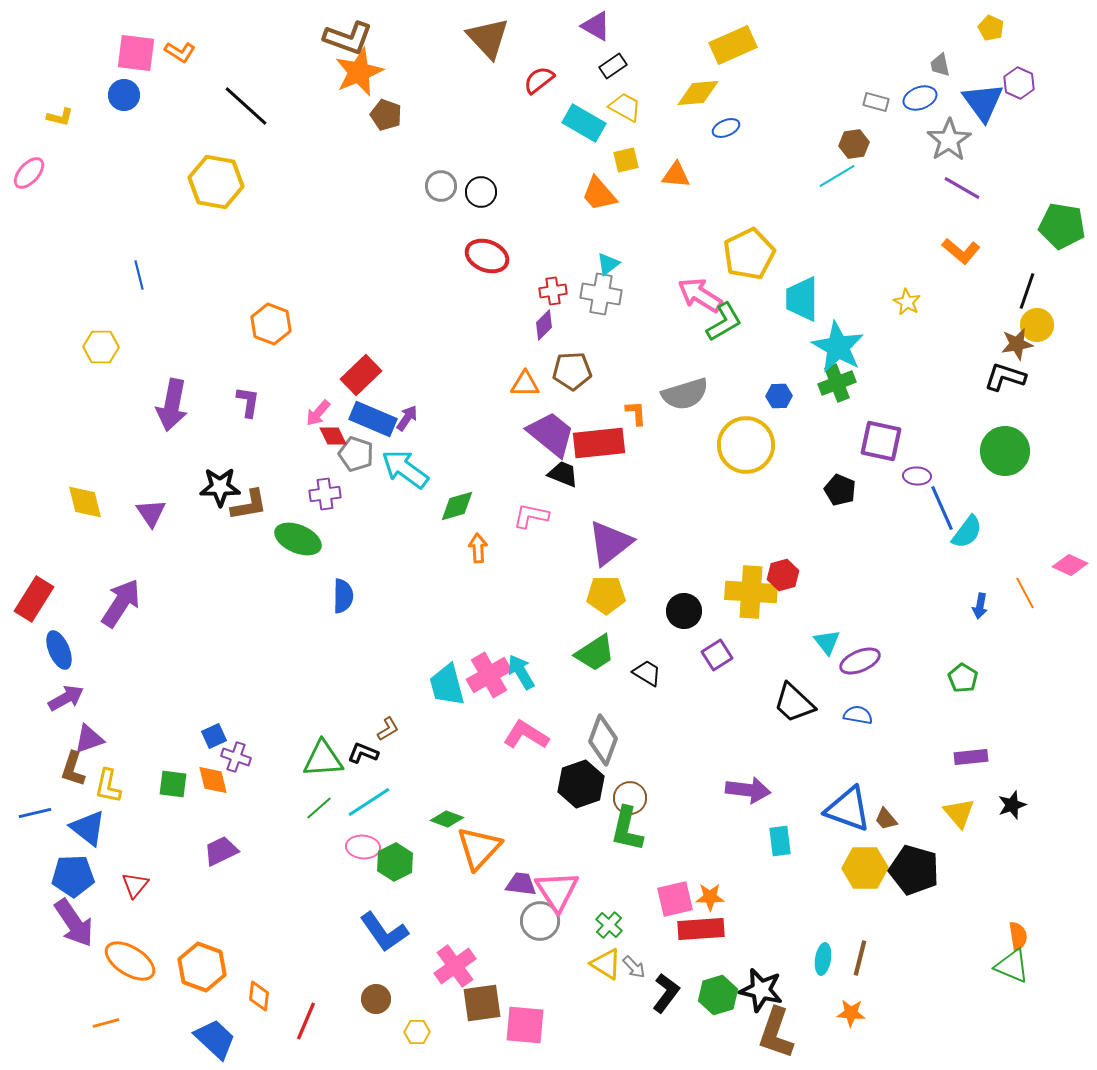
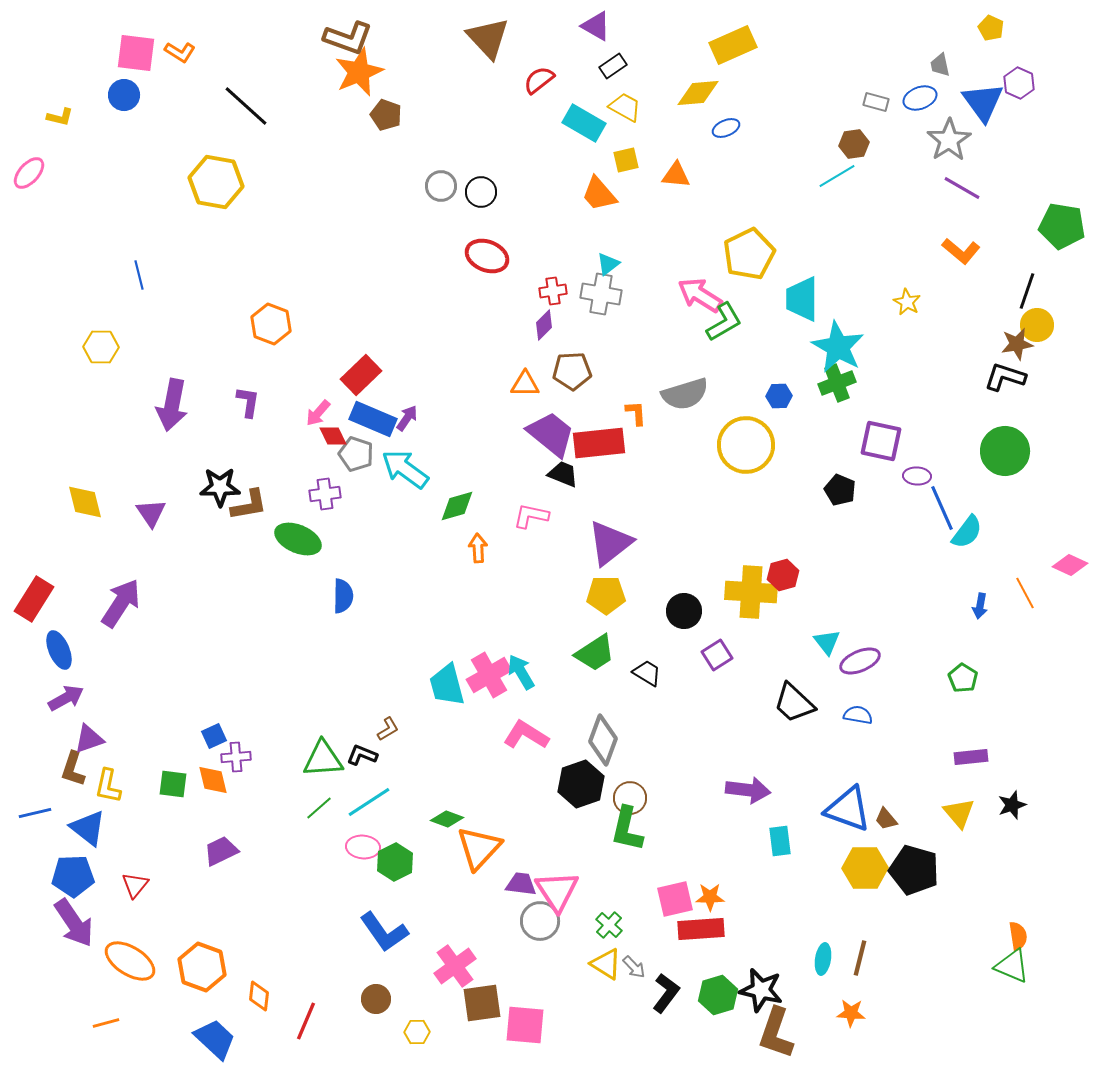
black L-shape at (363, 753): moved 1 px left, 2 px down
purple cross at (236, 757): rotated 24 degrees counterclockwise
